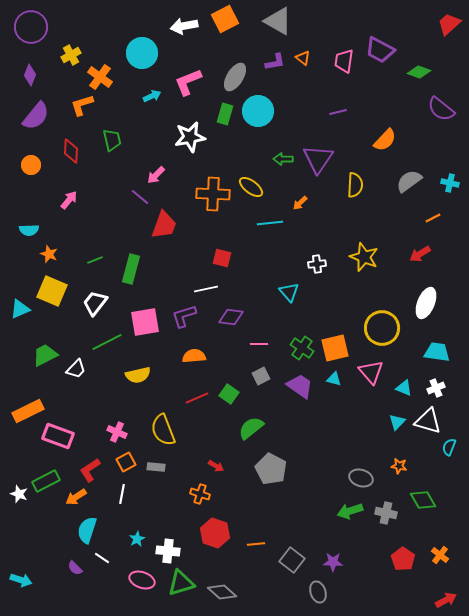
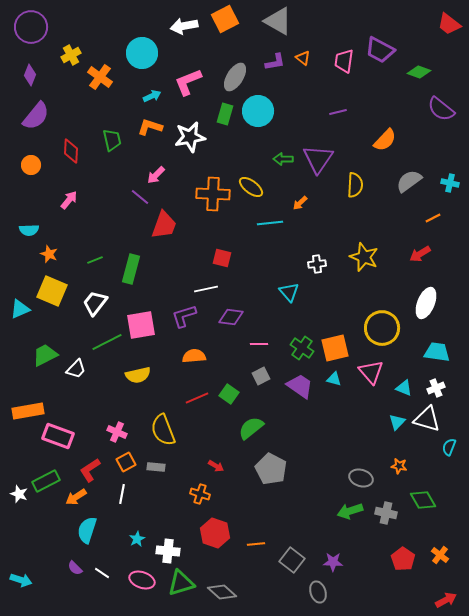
red trapezoid at (449, 24): rotated 100 degrees counterclockwise
orange L-shape at (82, 105): moved 68 px right, 22 px down; rotated 35 degrees clockwise
pink square at (145, 322): moved 4 px left, 3 px down
orange rectangle at (28, 411): rotated 16 degrees clockwise
white triangle at (428, 421): moved 1 px left, 2 px up
white line at (102, 558): moved 15 px down
